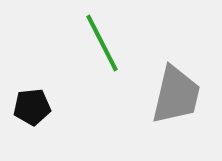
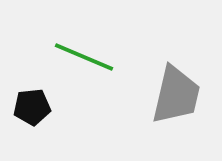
green line: moved 18 px left, 14 px down; rotated 40 degrees counterclockwise
